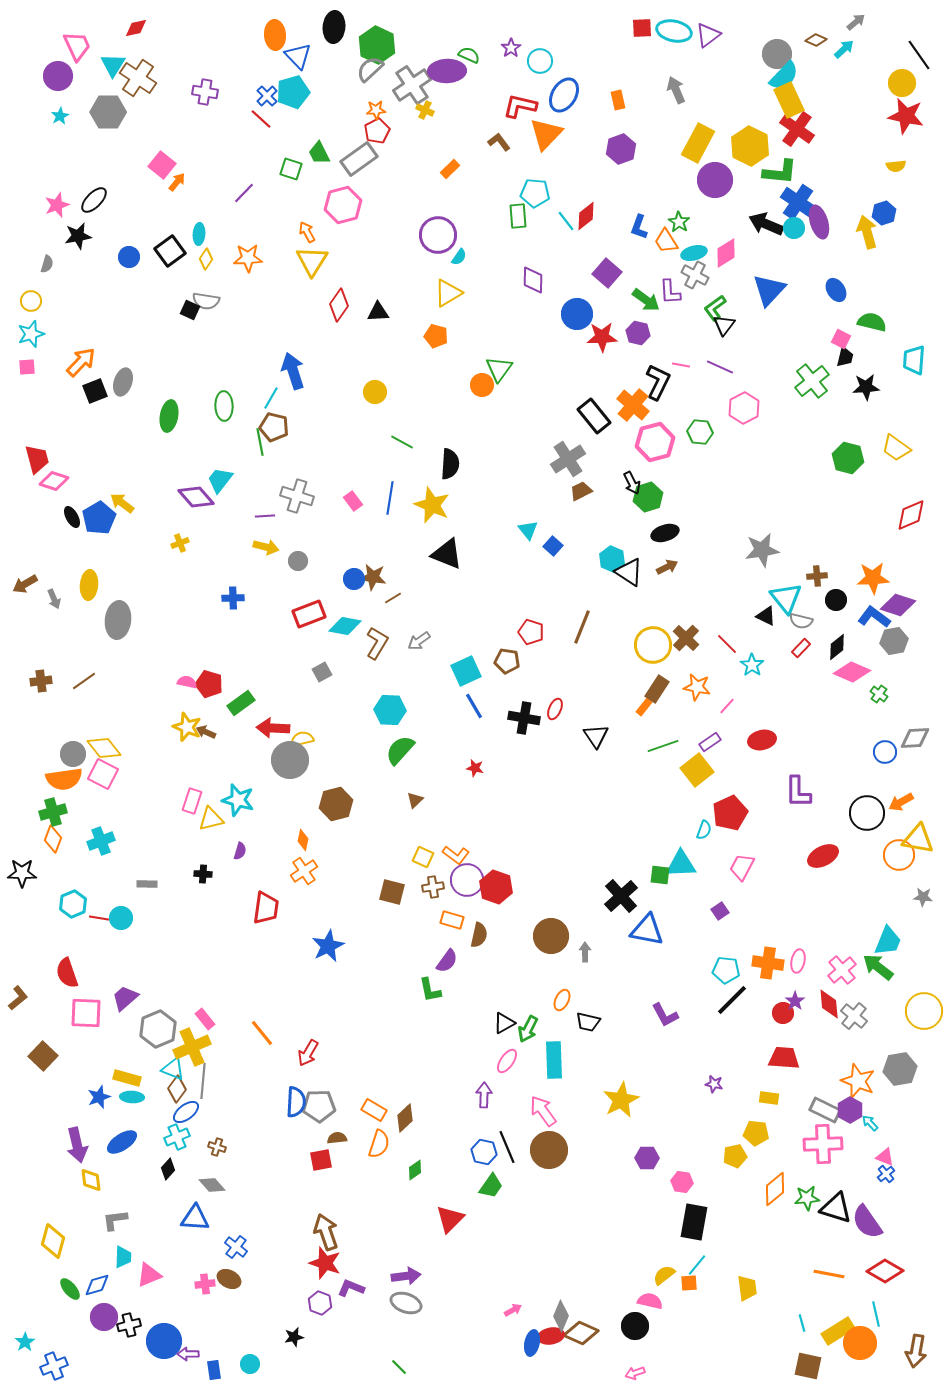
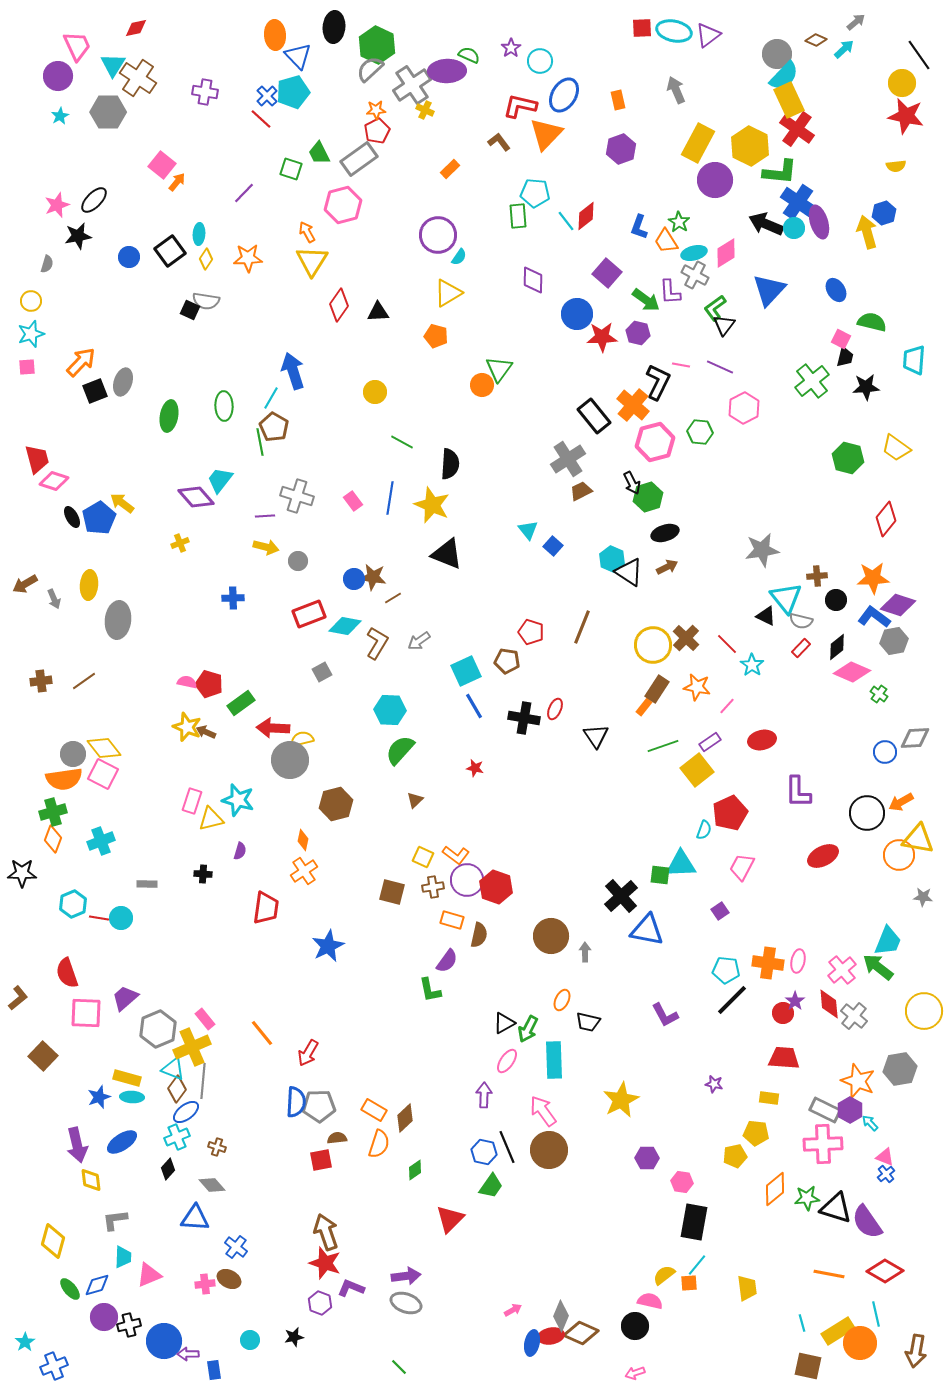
brown pentagon at (274, 427): rotated 16 degrees clockwise
red diamond at (911, 515): moved 25 px left, 4 px down; rotated 28 degrees counterclockwise
cyan circle at (250, 1364): moved 24 px up
